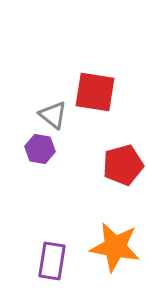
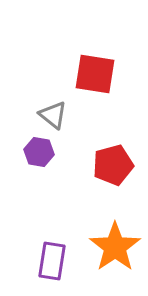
red square: moved 18 px up
purple hexagon: moved 1 px left, 3 px down
red pentagon: moved 10 px left
orange star: rotated 27 degrees clockwise
